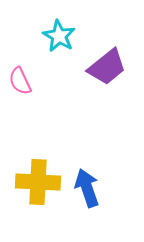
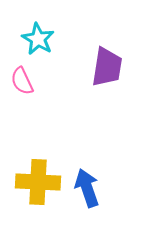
cyan star: moved 21 px left, 3 px down
purple trapezoid: rotated 42 degrees counterclockwise
pink semicircle: moved 2 px right
